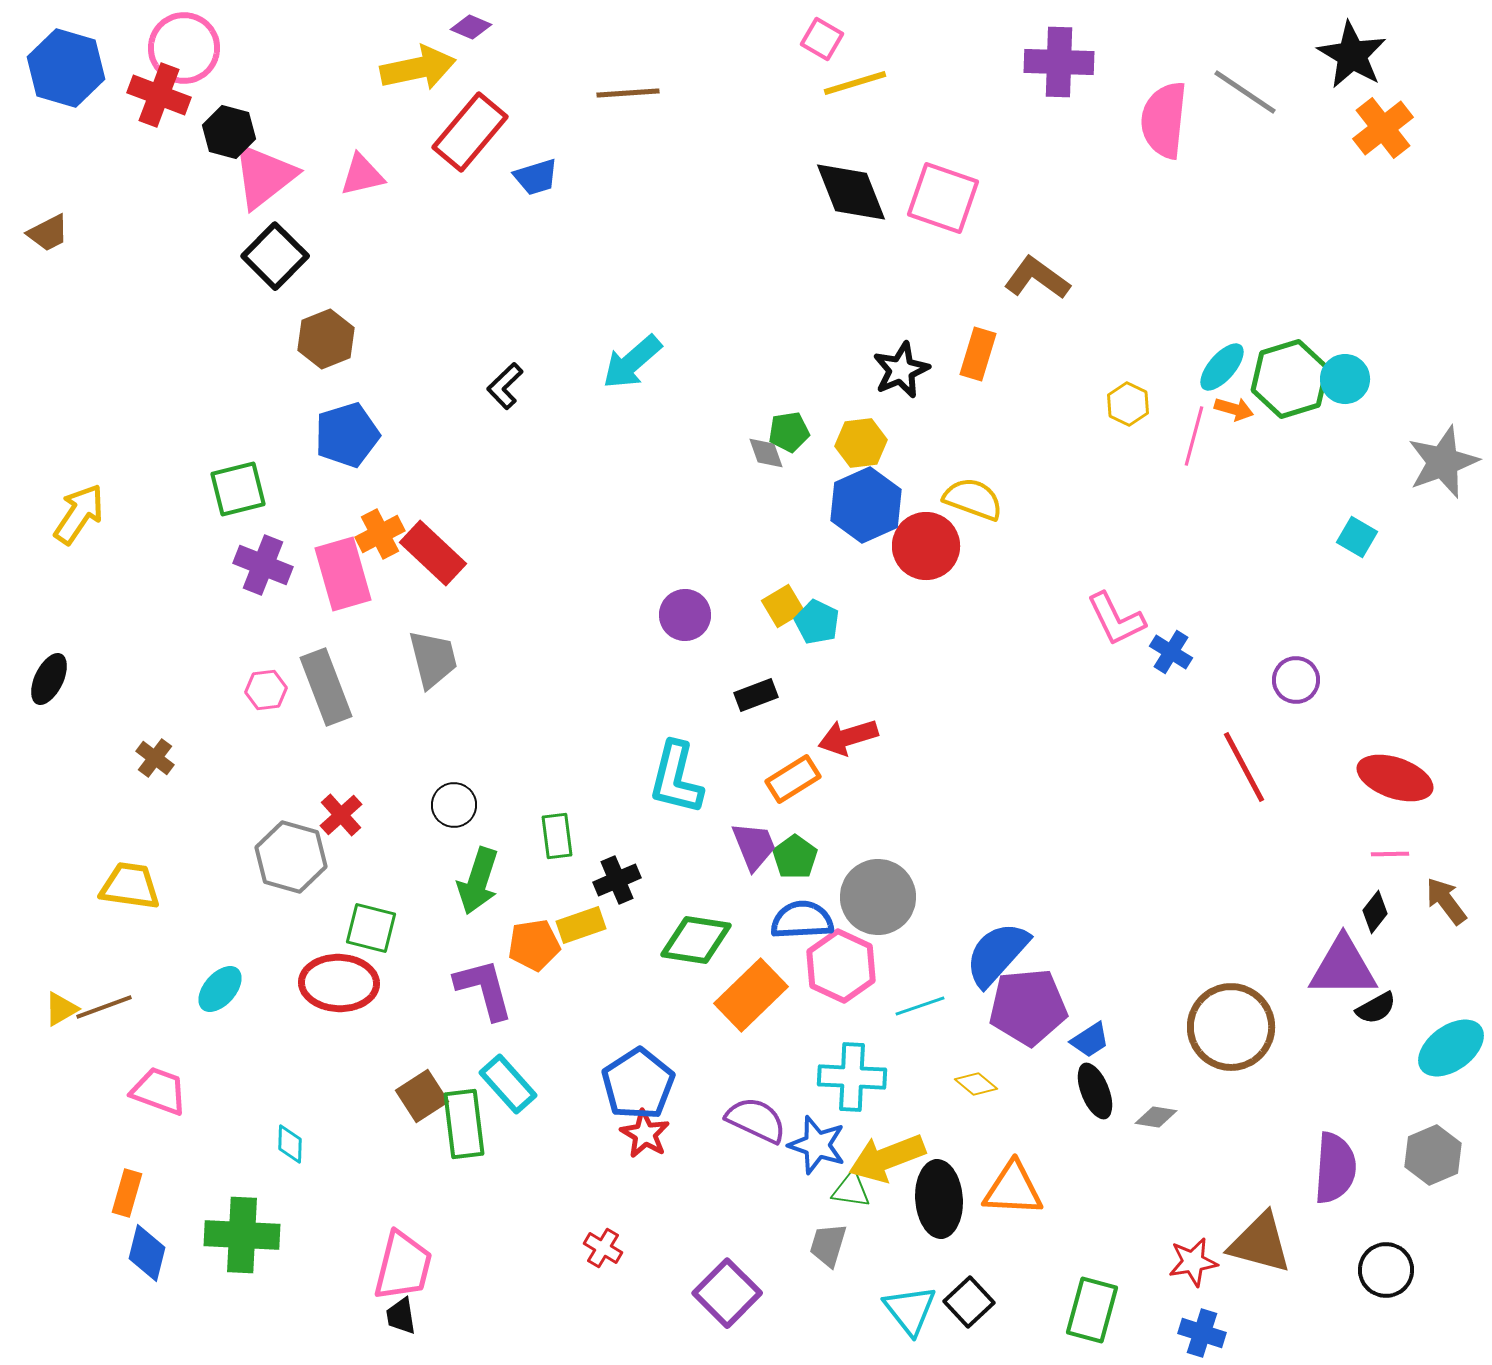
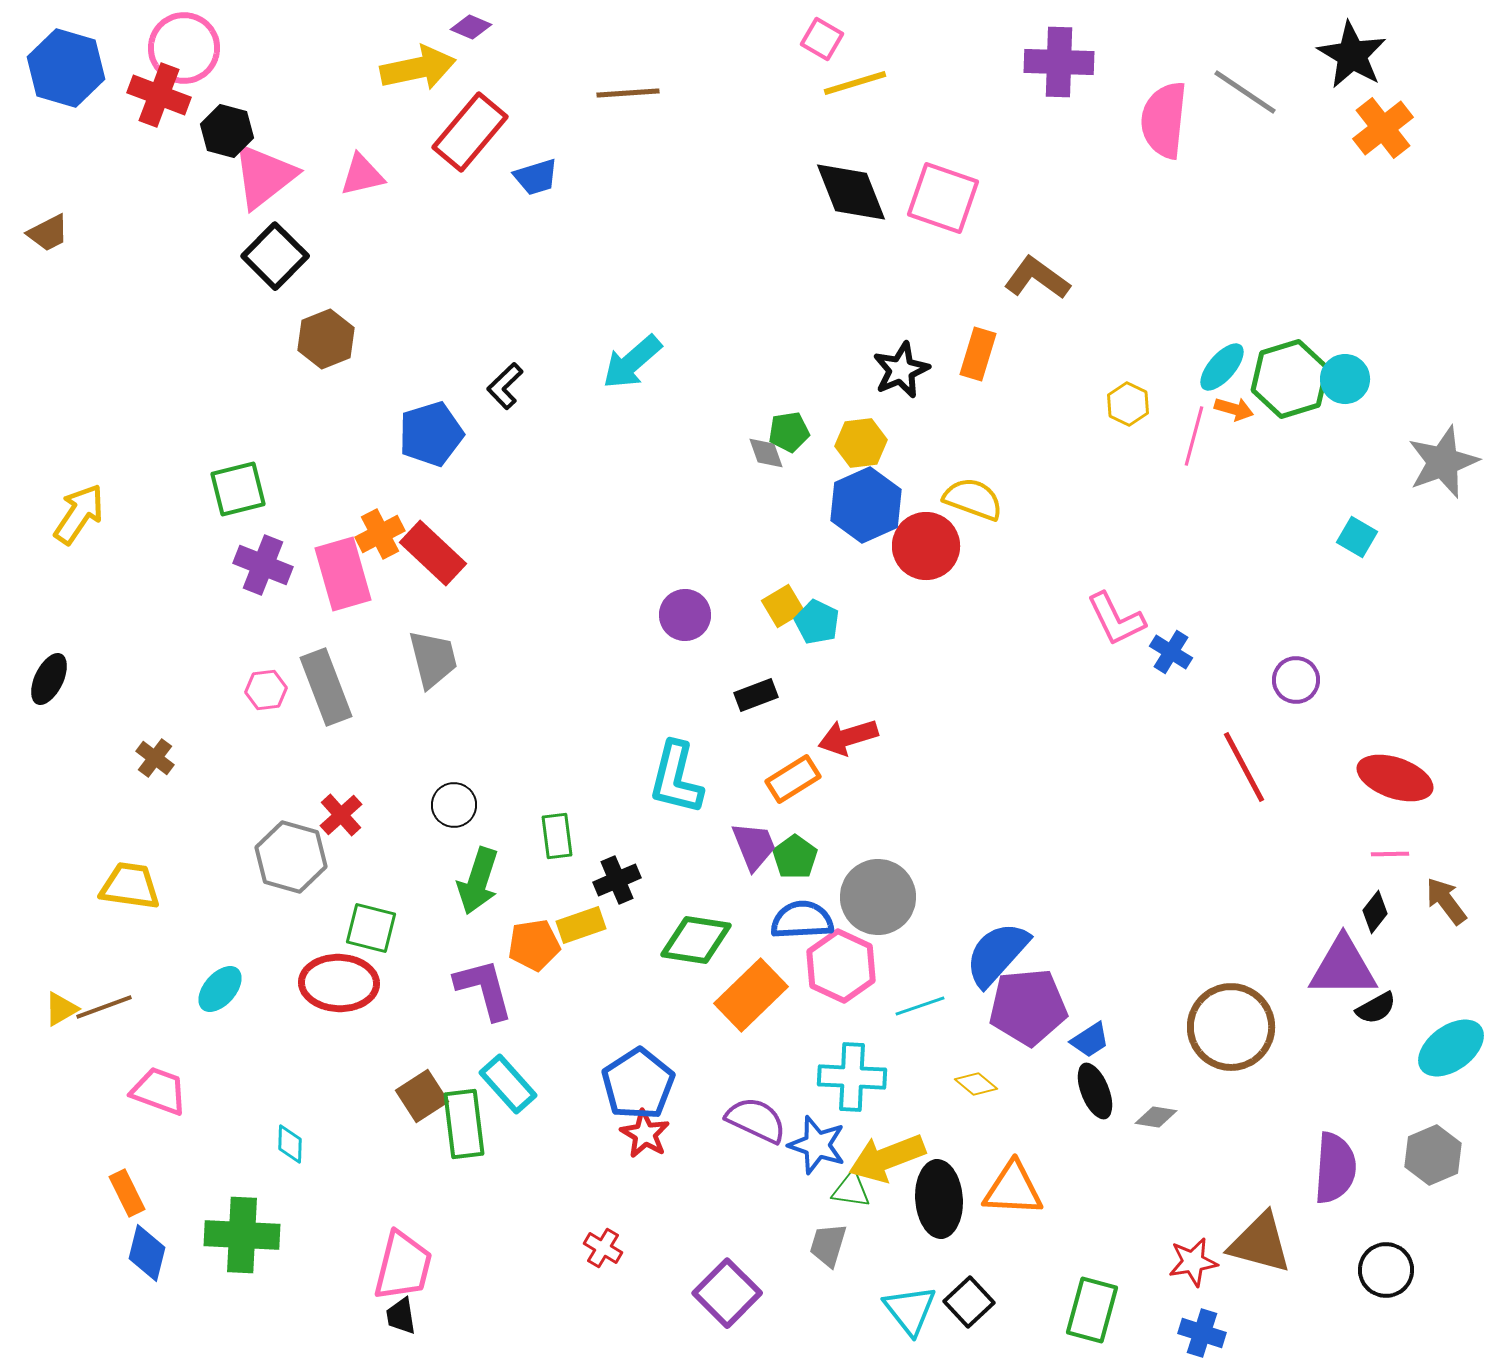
black hexagon at (229, 132): moved 2 px left, 1 px up
blue pentagon at (347, 435): moved 84 px right, 1 px up
orange rectangle at (127, 1193): rotated 42 degrees counterclockwise
